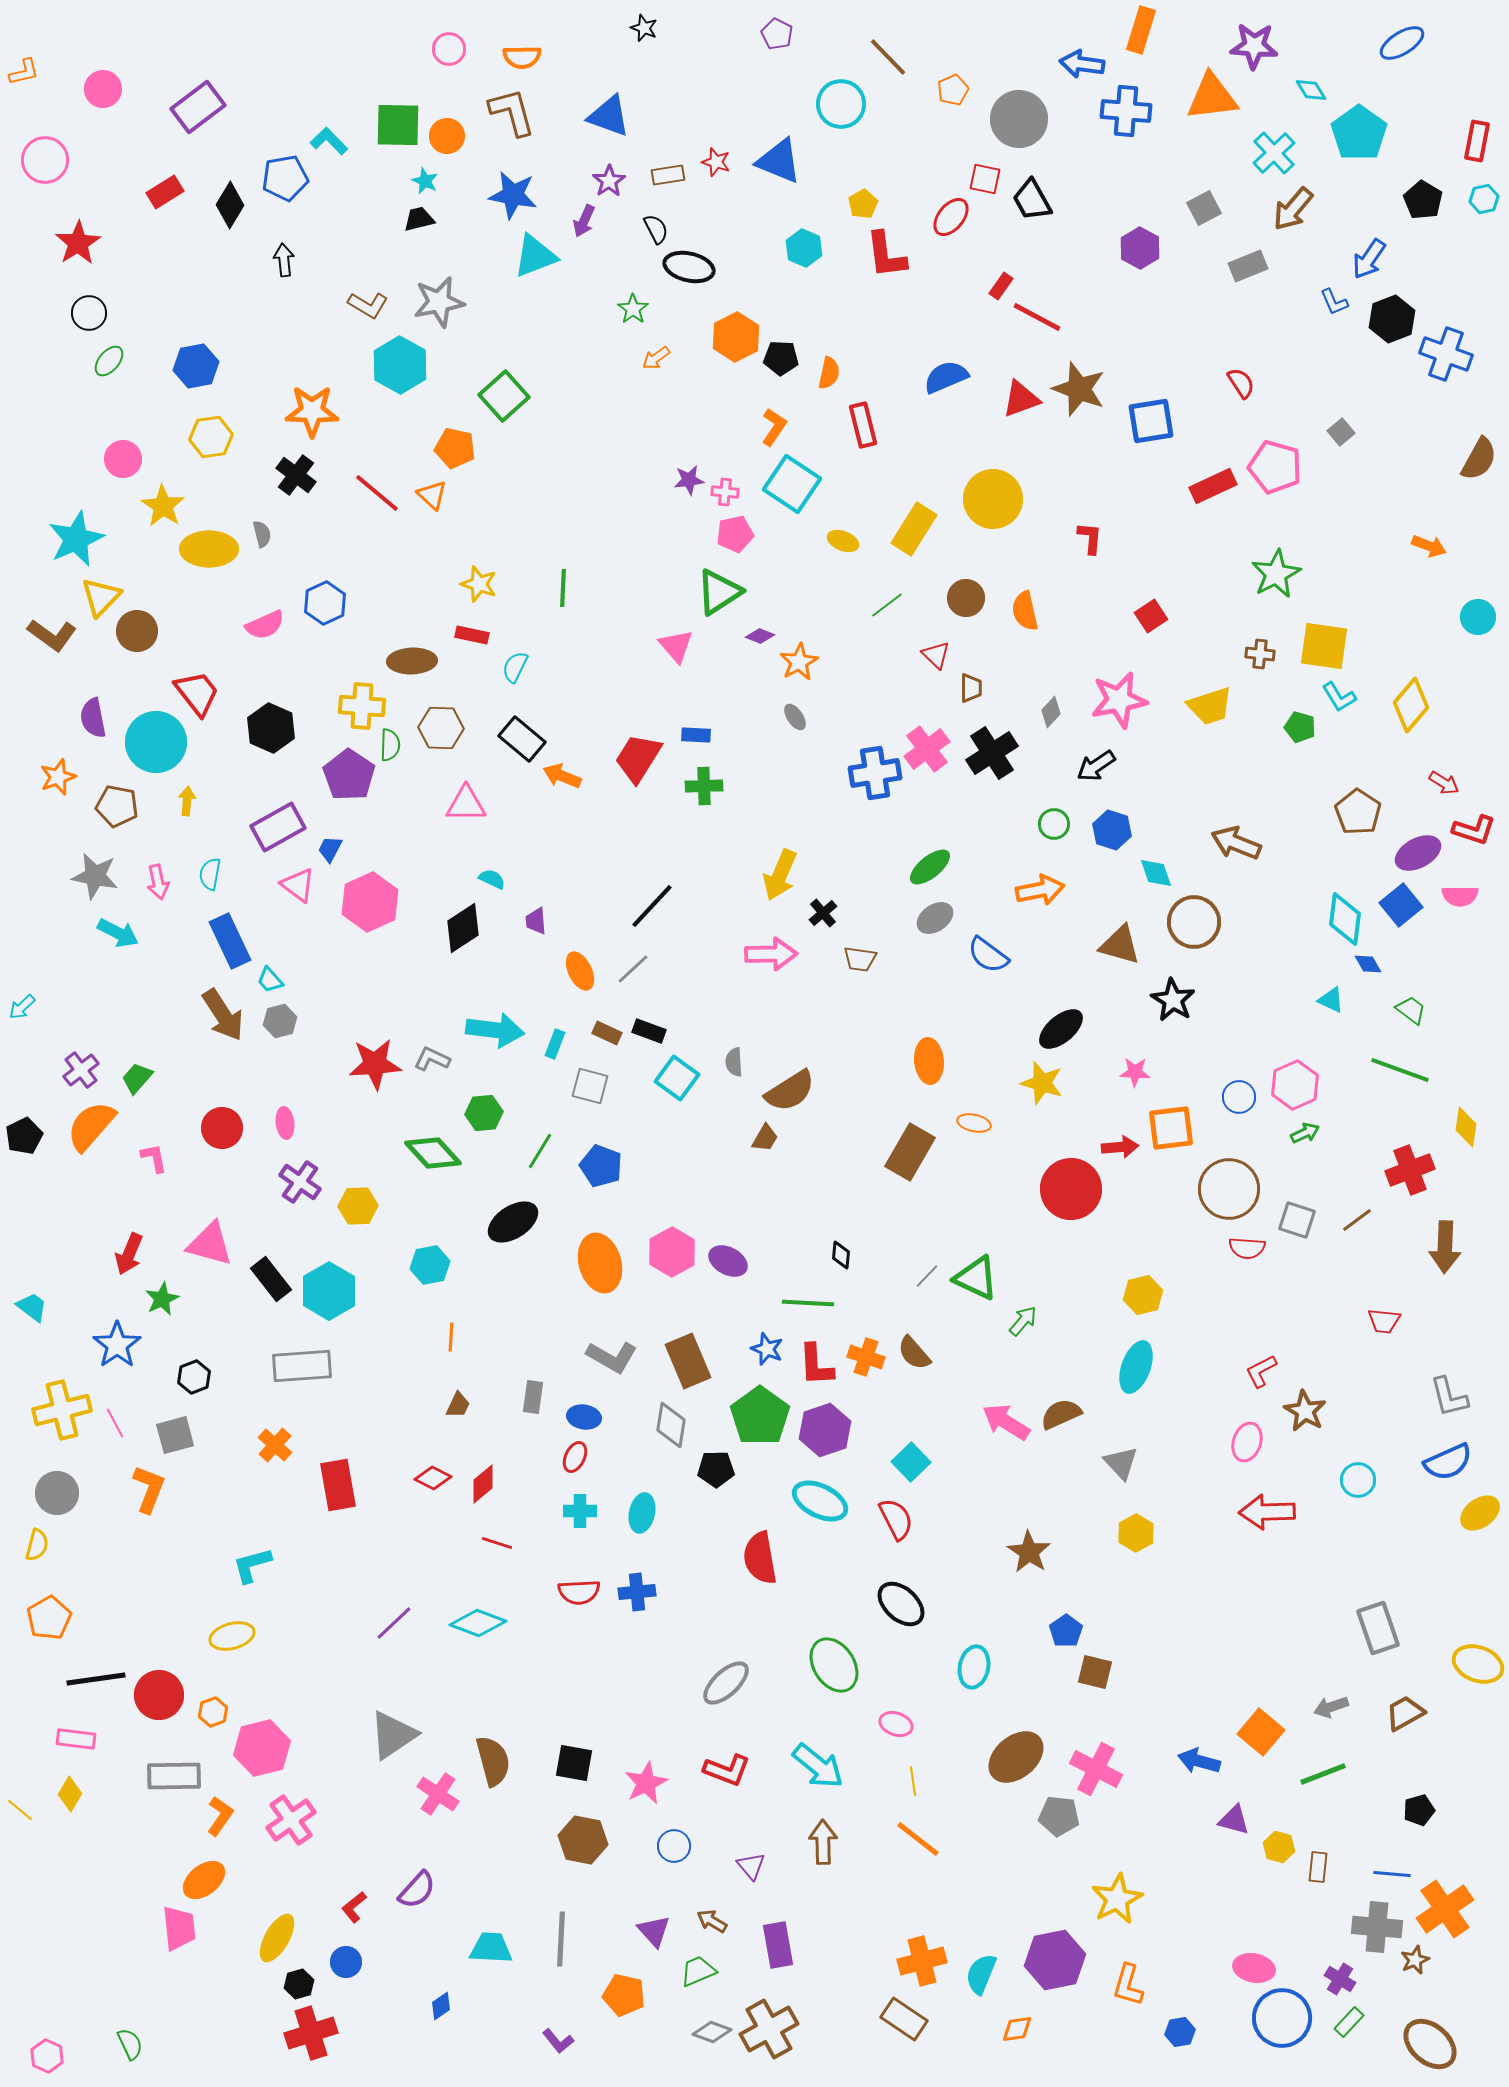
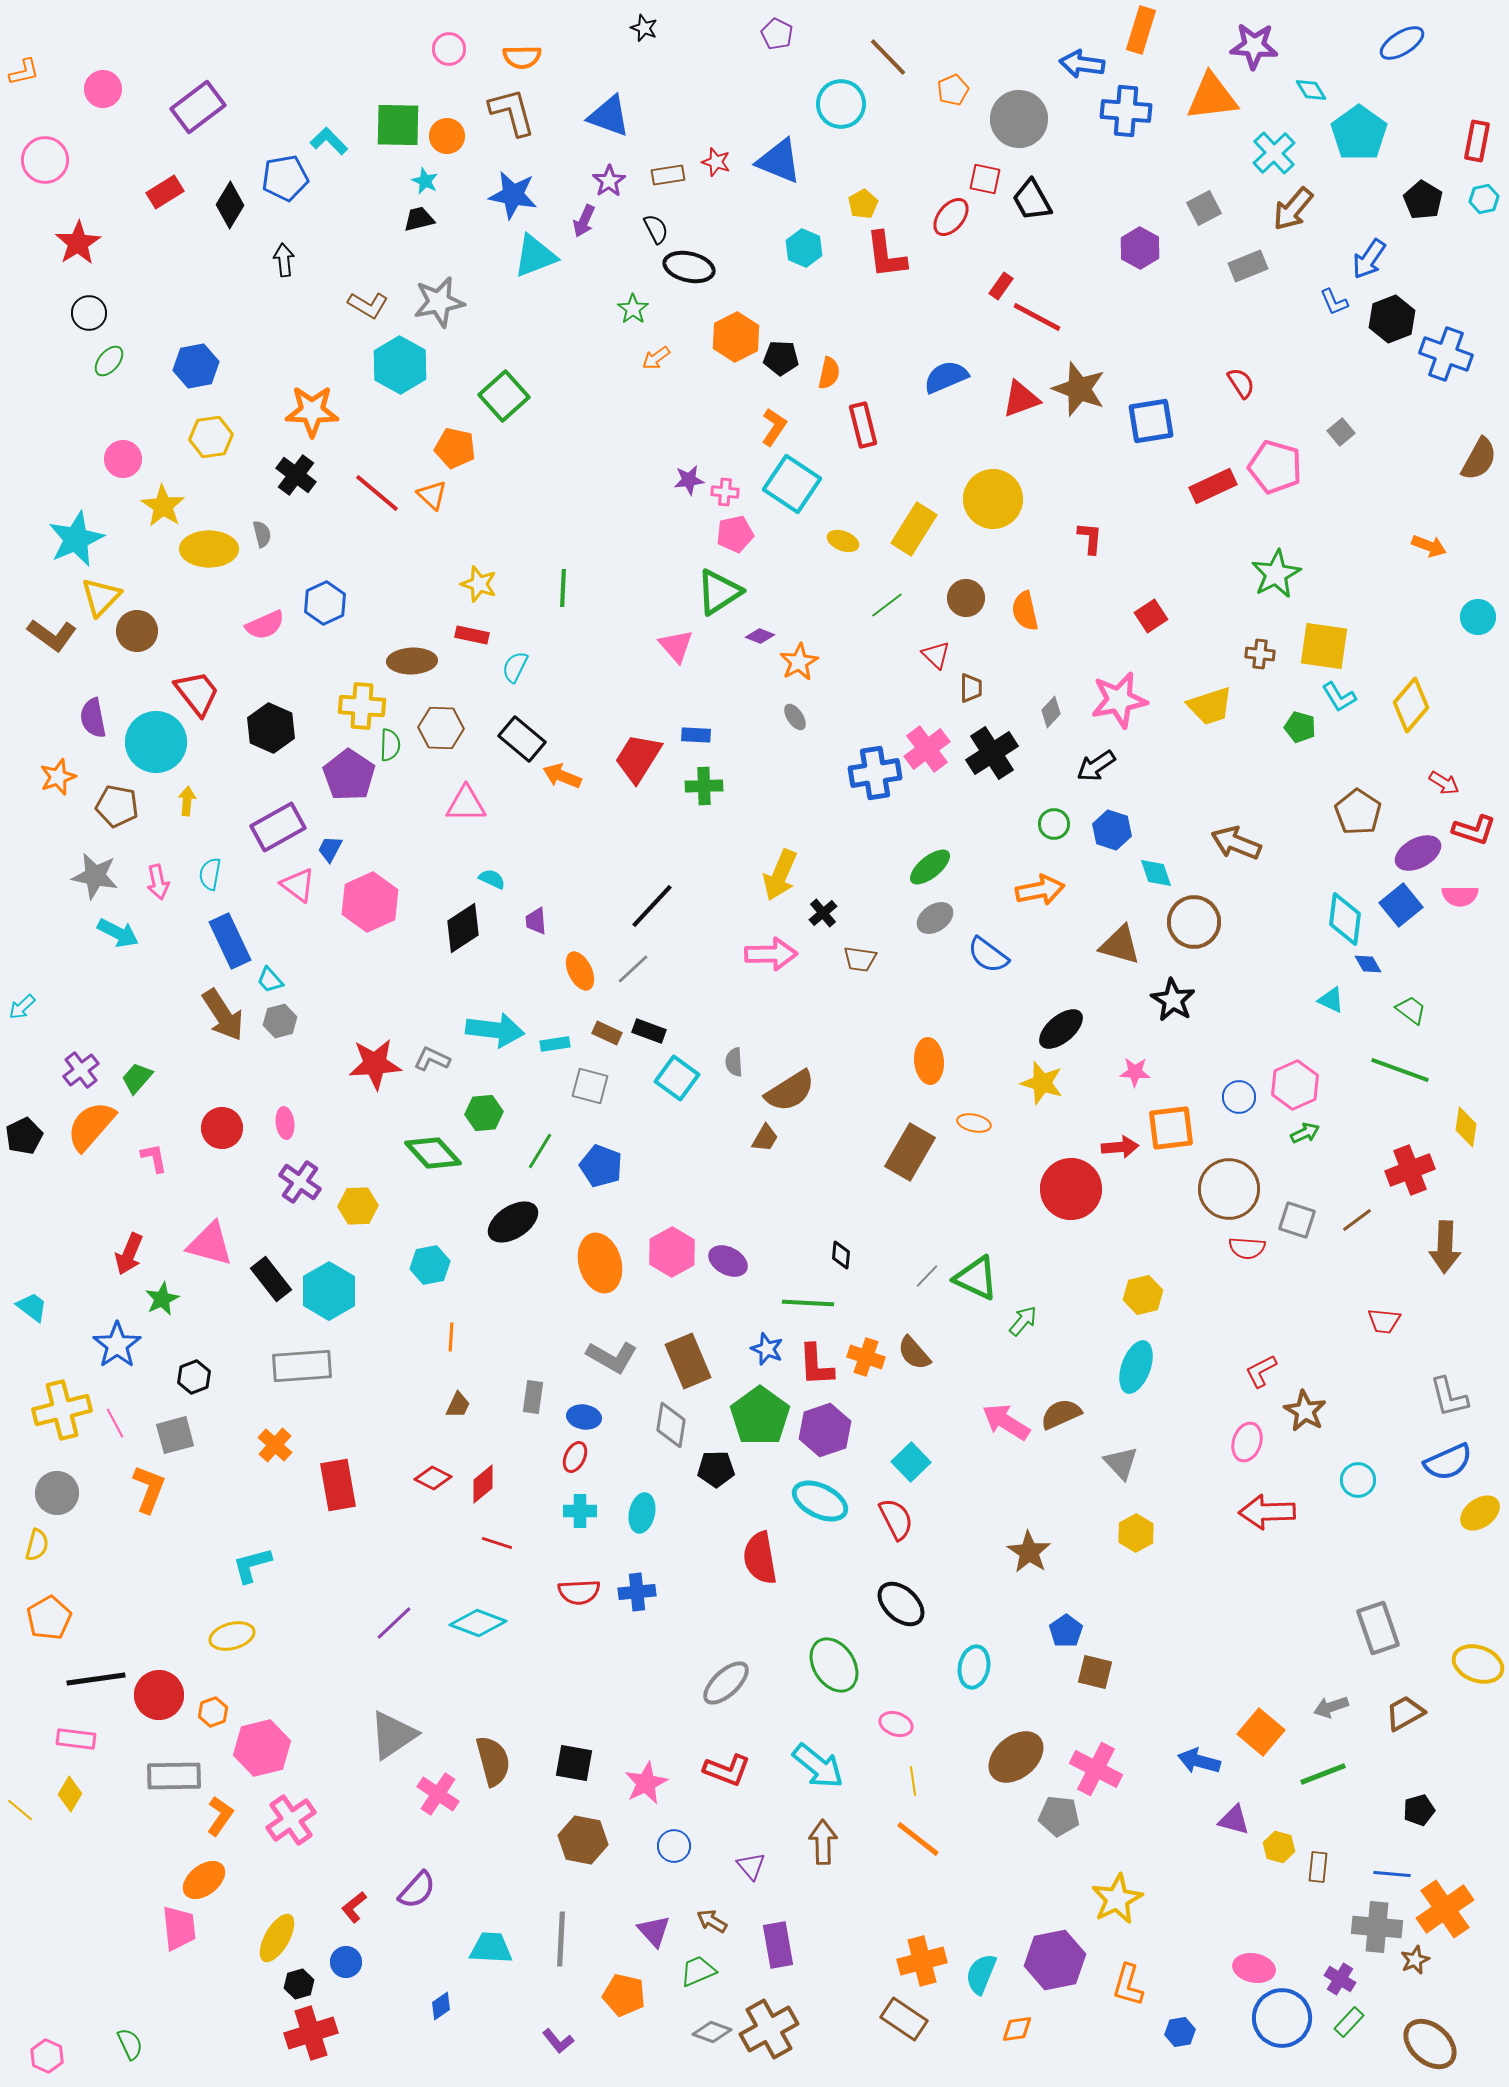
cyan rectangle at (555, 1044): rotated 60 degrees clockwise
